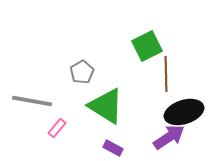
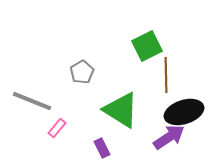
brown line: moved 1 px down
gray line: rotated 12 degrees clockwise
green triangle: moved 15 px right, 4 px down
purple rectangle: moved 11 px left; rotated 36 degrees clockwise
